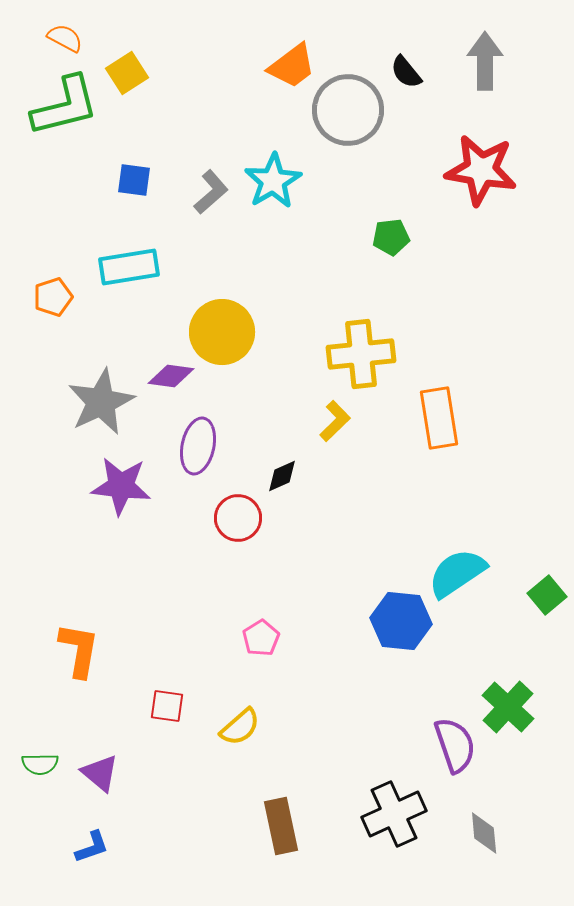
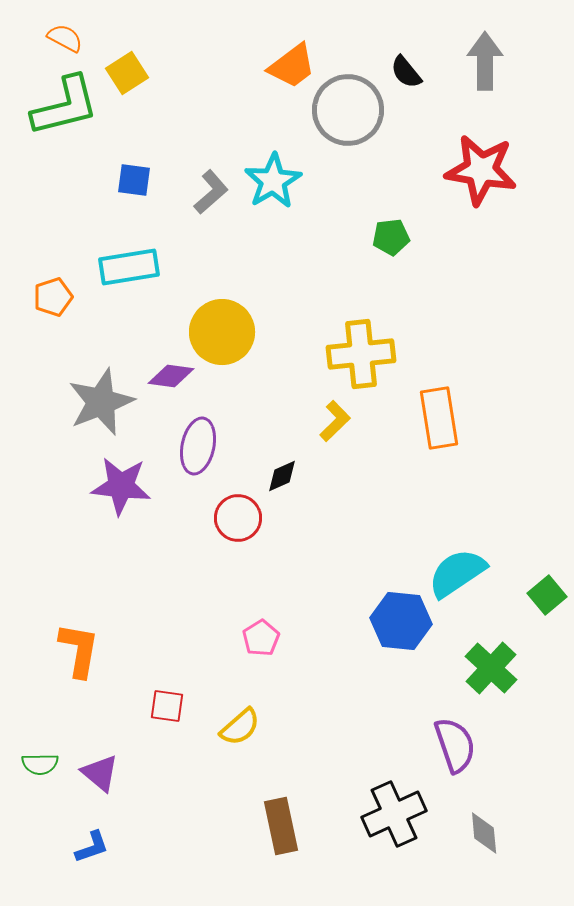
gray star: rotated 4 degrees clockwise
green cross: moved 17 px left, 39 px up
